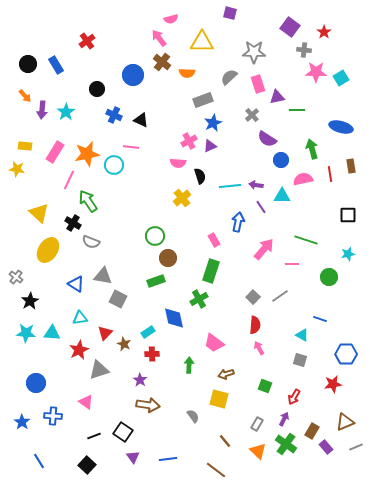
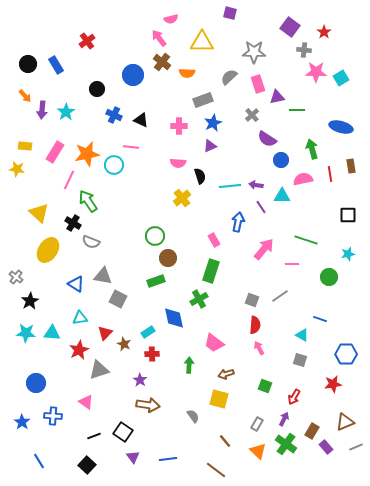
pink cross at (189, 141): moved 10 px left, 15 px up; rotated 28 degrees clockwise
gray square at (253, 297): moved 1 px left, 3 px down; rotated 24 degrees counterclockwise
